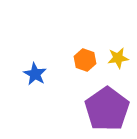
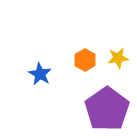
orange hexagon: rotated 10 degrees clockwise
blue star: moved 5 px right
